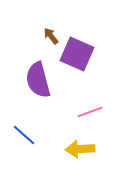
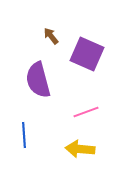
purple square: moved 10 px right
pink line: moved 4 px left
blue line: rotated 45 degrees clockwise
yellow arrow: rotated 8 degrees clockwise
